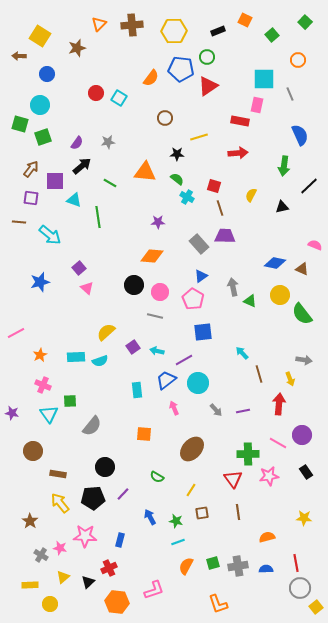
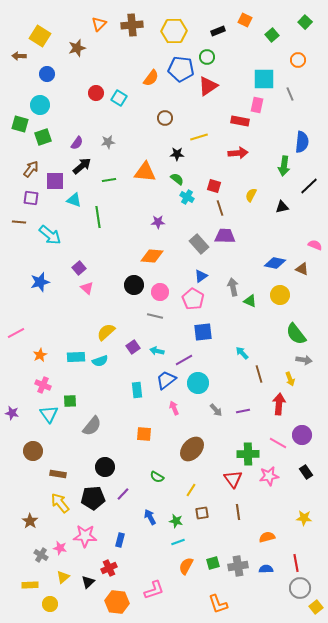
blue semicircle at (300, 135): moved 2 px right, 7 px down; rotated 30 degrees clockwise
green line at (110, 183): moved 1 px left, 3 px up; rotated 40 degrees counterclockwise
green semicircle at (302, 314): moved 6 px left, 20 px down
